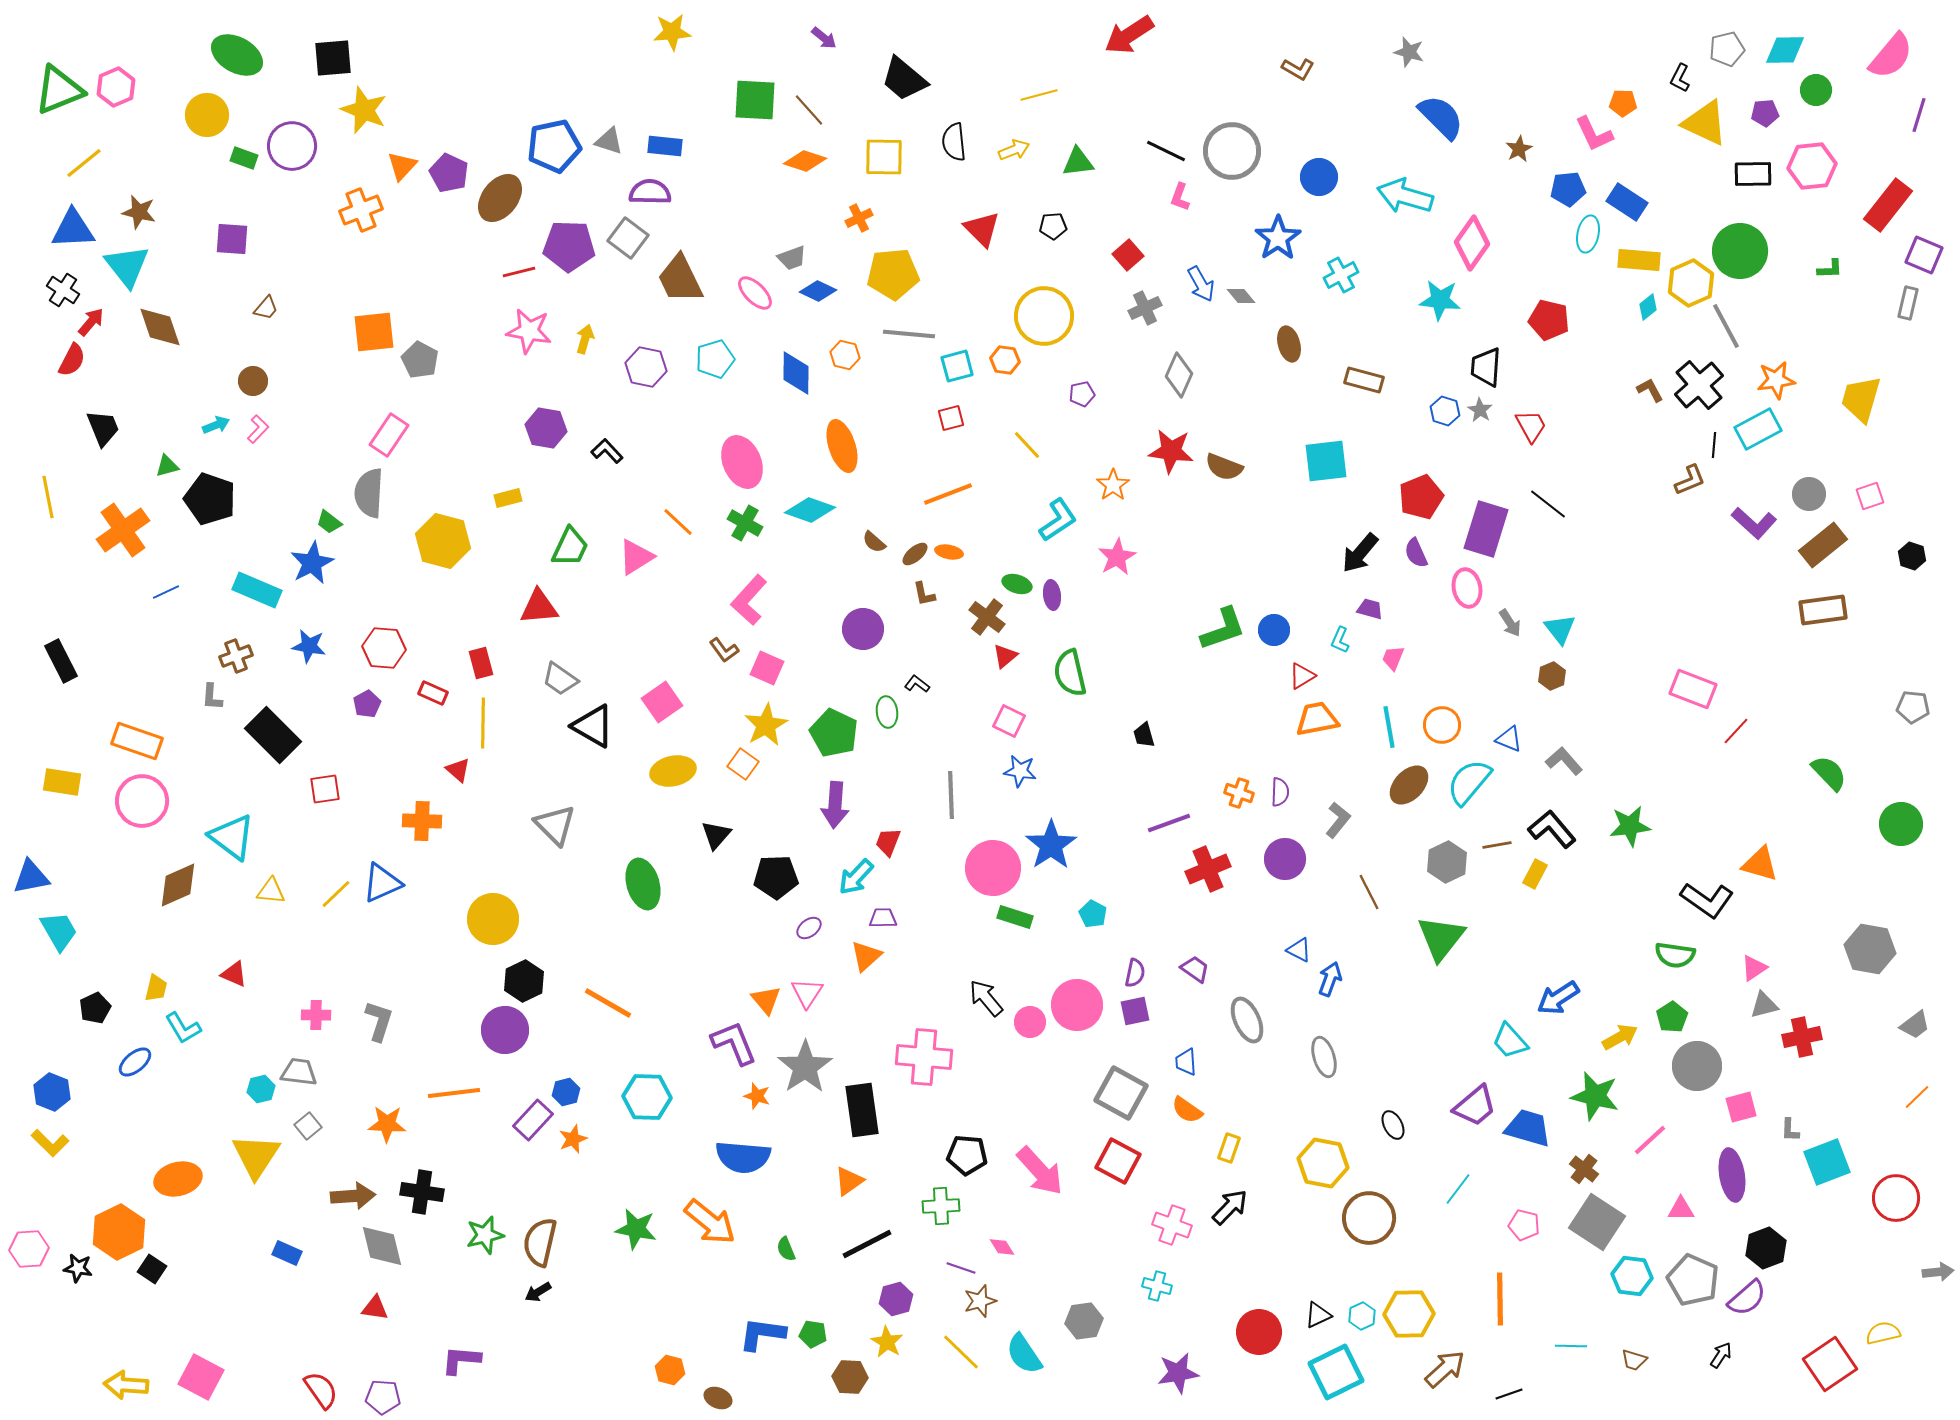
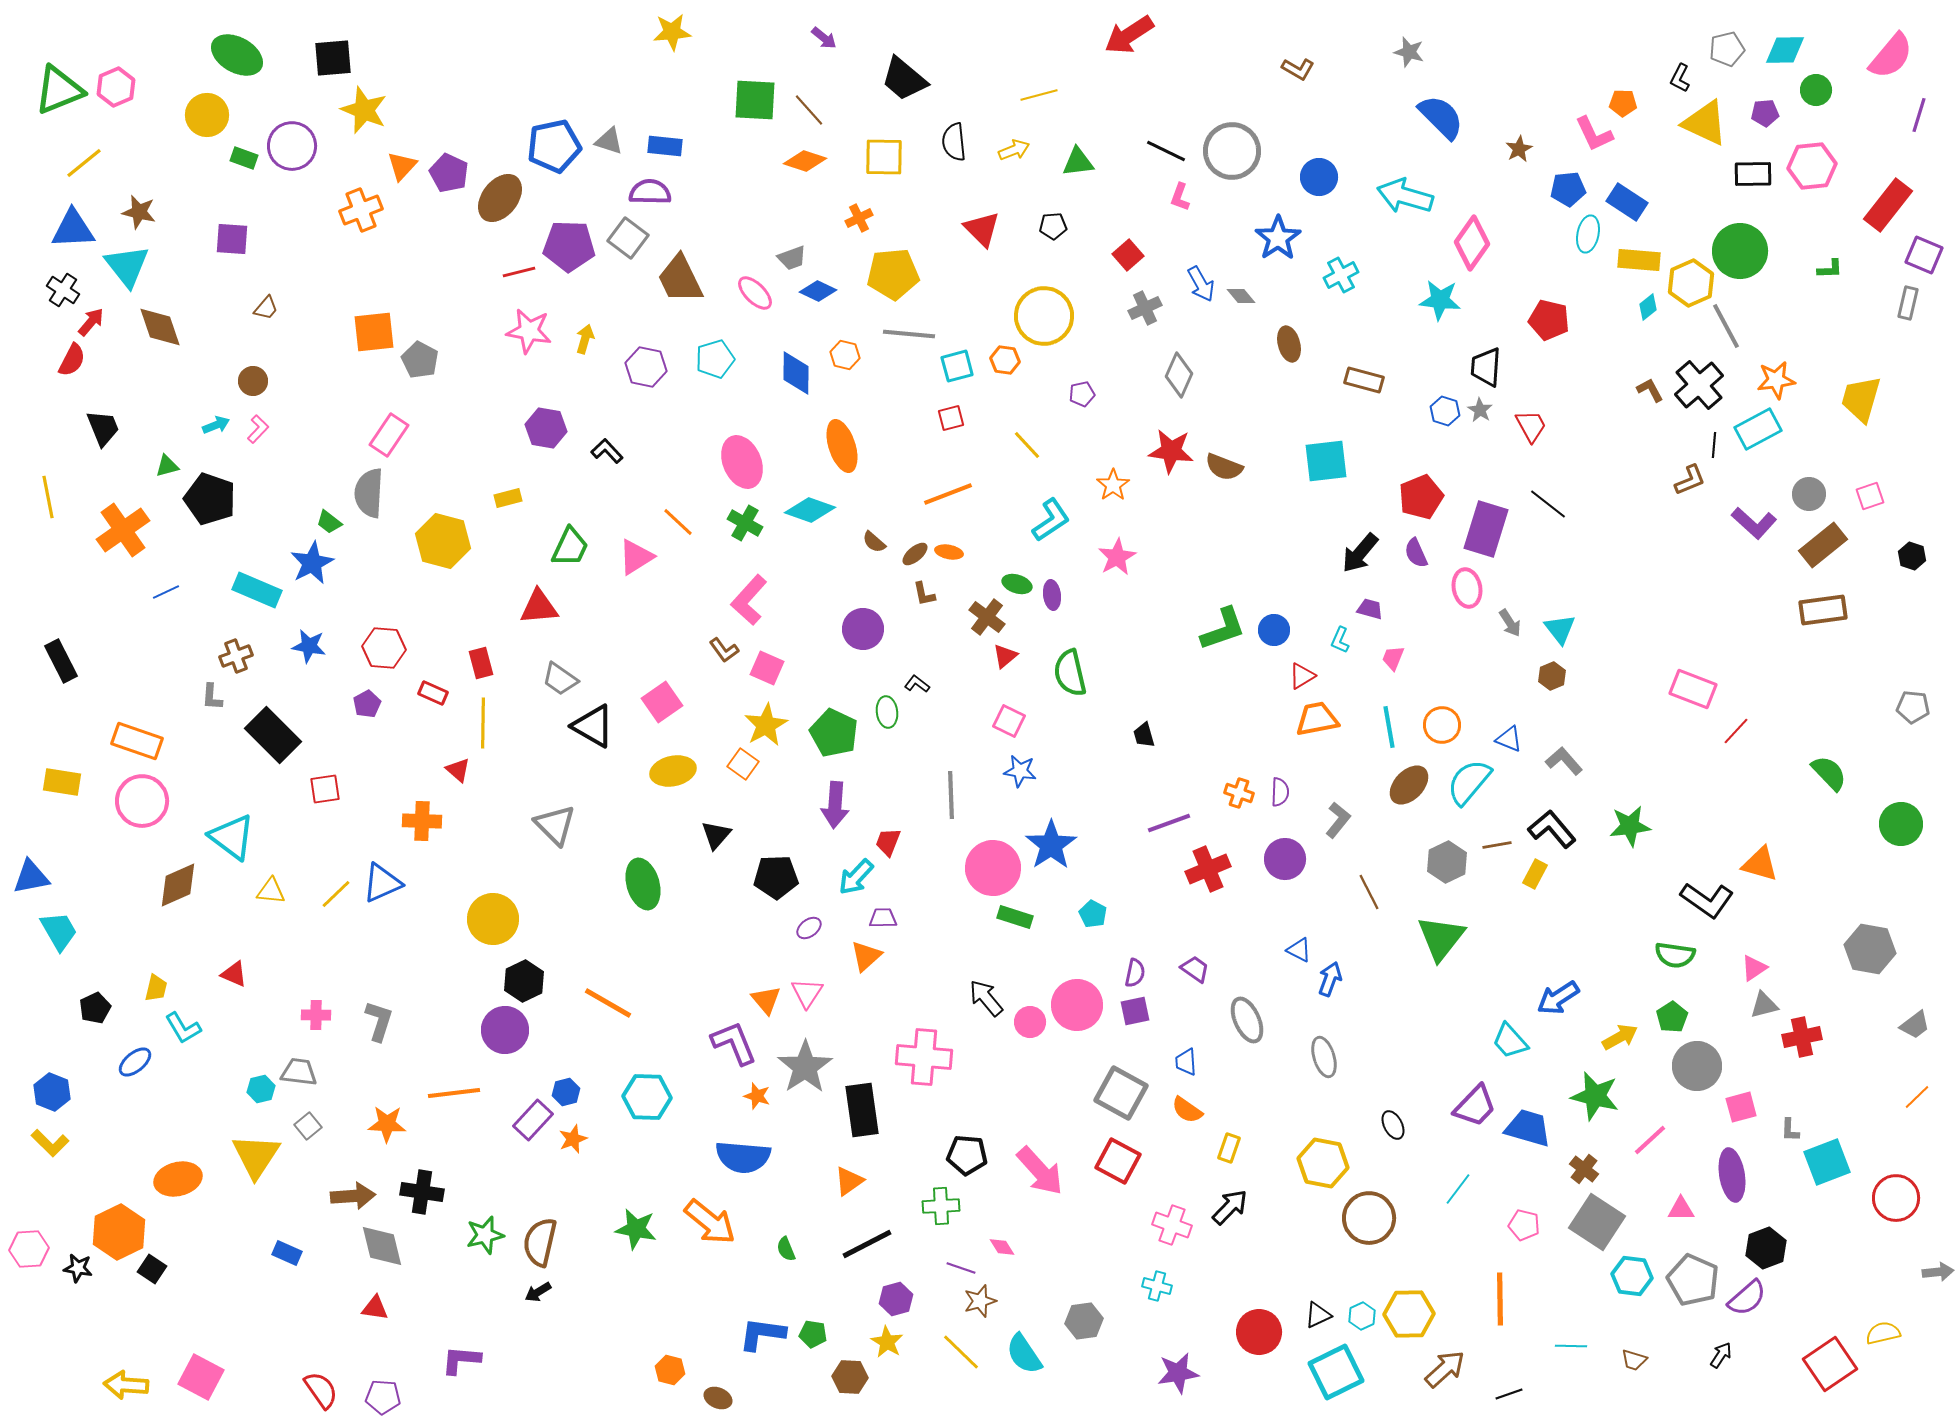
cyan L-shape at (1058, 520): moved 7 px left
purple trapezoid at (1475, 1106): rotated 6 degrees counterclockwise
